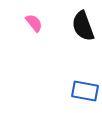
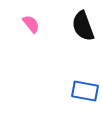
pink semicircle: moved 3 px left, 1 px down
